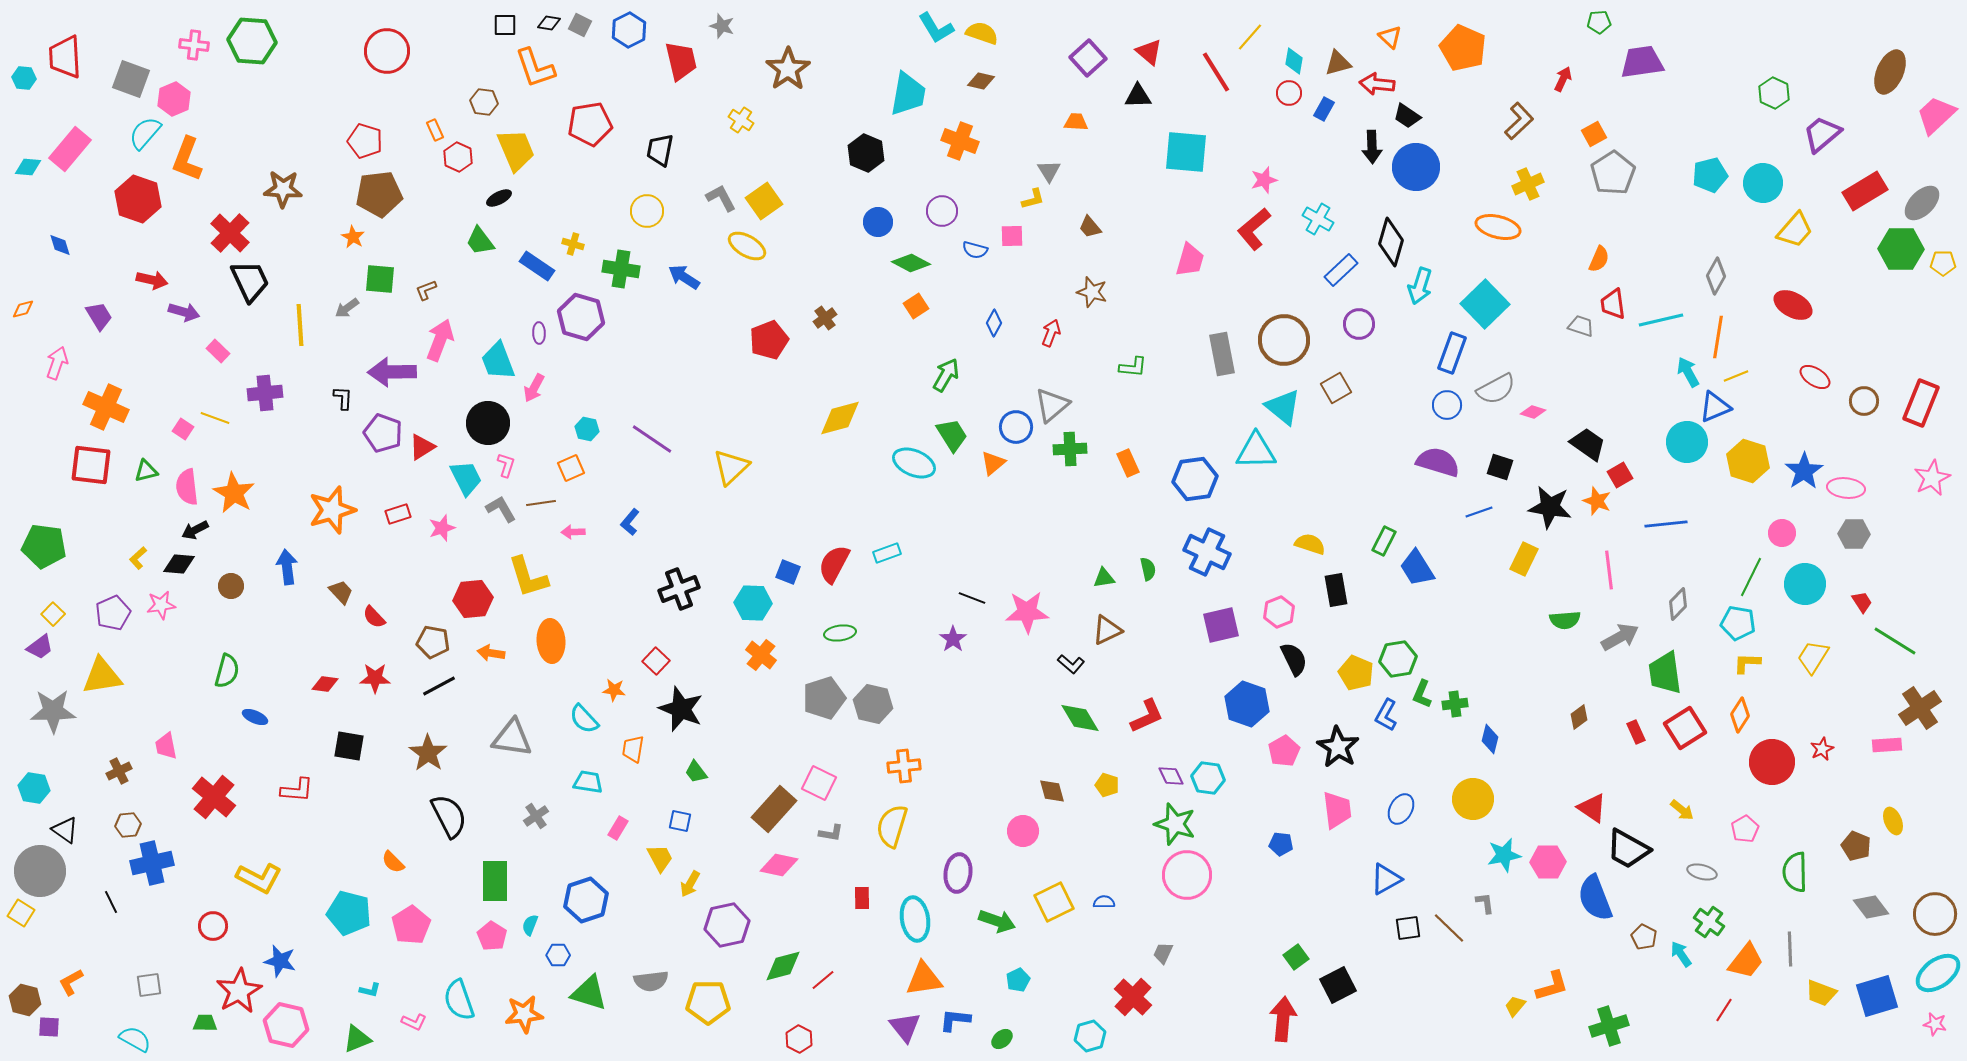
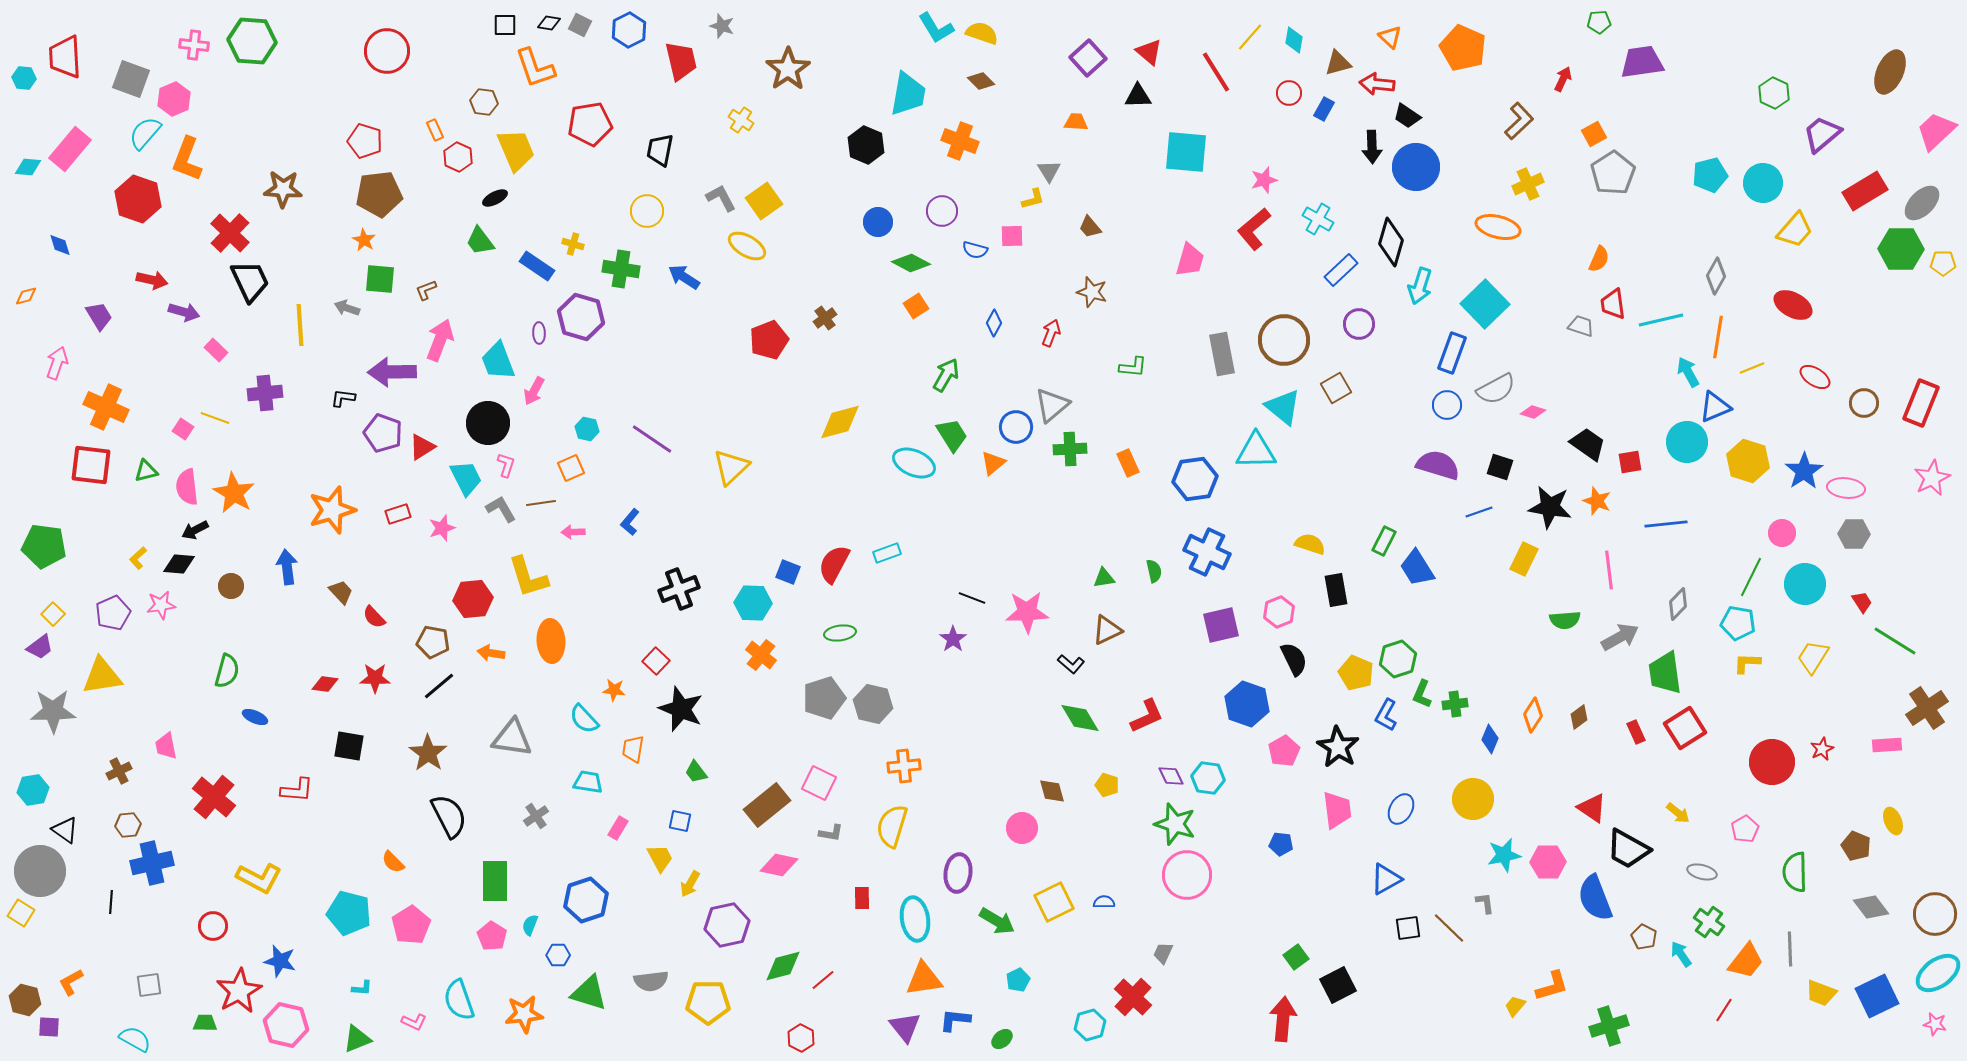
cyan diamond at (1294, 61): moved 21 px up
brown diamond at (981, 81): rotated 32 degrees clockwise
pink trapezoid at (1936, 115): moved 16 px down
black hexagon at (866, 153): moved 8 px up
black ellipse at (499, 198): moved 4 px left
orange star at (353, 237): moved 11 px right, 3 px down
gray arrow at (347, 308): rotated 55 degrees clockwise
orange diamond at (23, 309): moved 3 px right, 13 px up
pink rectangle at (218, 351): moved 2 px left, 1 px up
yellow line at (1736, 376): moved 16 px right, 8 px up
pink arrow at (534, 388): moved 3 px down
black L-shape at (343, 398): rotated 85 degrees counterclockwise
brown circle at (1864, 401): moved 2 px down
yellow diamond at (840, 418): moved 4 px down
purple semicircle at (1438, 462): moved 3 px down
red square at (1620, 475): moved 10 px right, 13 px up; rotated 20 degrees clockwise
green semicircle at (1148, 569): moved 6 px right, 2 px down
green hexagon at (1398, 659): rotated 9 degrees counterclockwise
black line at (439, 686): rotated 12 degrees counterclockwise
brown cross at (1920, 708): moved 7 px right
orange diamond at (1740, 715): moved 207 px left
blue diamond at (1490, 739): rotated 8 degrees clockwise
cyan hexagon at (34, 788): moved 1 px left, 2 px down; rotated 20 degrees counterclockwise
brown rectangle at (774, 809): moved 7 px left, 4 px up; rotated 9 degrees clockwise
yellow arrow at (1682, 810): moved 4 px left, 3 px down
pink circle at (1023, 831): moved 1 px left, 3 px up
black line at (111, 902): rotated 30 degrees clockwise
green arrow at (997, 921): rotated 12 degrees clockwise
cyan L-shape at (370, 990): moved 8 px left, 2 px up; rotated 10 degrees counterclockwise
blue square at (1877, 996): rotated 9 degrees counterclockwise
cyan hexagon at (1090, 1036): moved 11 px up
red hexagon at (799, 1039): moved 2 px right, 1 px up
